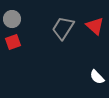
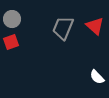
gray trapezoid: rotated 10 degrees counterclockwise
red square: moved 2 px left
